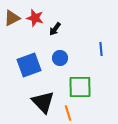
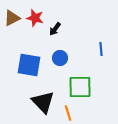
blue square: rotated 30 degrees clockwise
